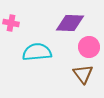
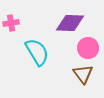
pink cross: rotated 21 degrees counterclockwise
pink circle: moved 1 px left, 1 px down
cyan semicircle: rotated 64 degrees clockwise
